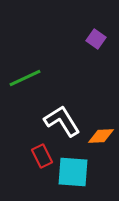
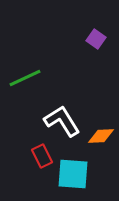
cyan square: moved 2 px down
